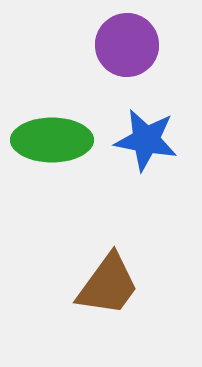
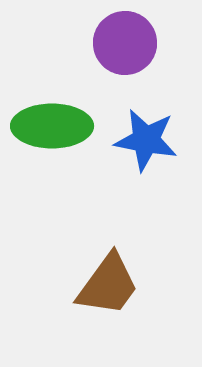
purple circle: moved 2 px left, 2 px up
green ellipse: moved 14 px up
